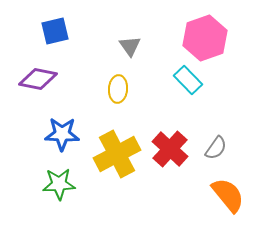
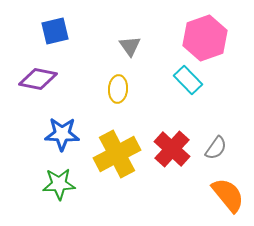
red cross: moved 2 px right
